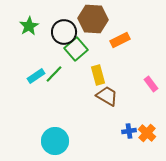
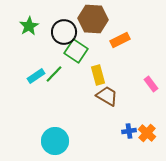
green square: moved 2 px down; rotated 15 degrees counterclockwise
